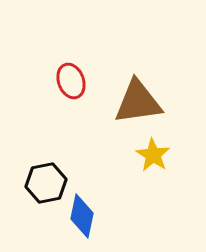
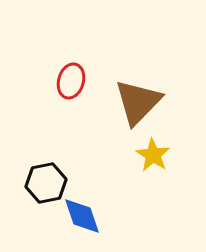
red ellipse: rotated 36 degrees clockwise
brown triangle: rotated 38 degrees counterclockwise
blue diamond: rotated 30 degrees counterclockwise
